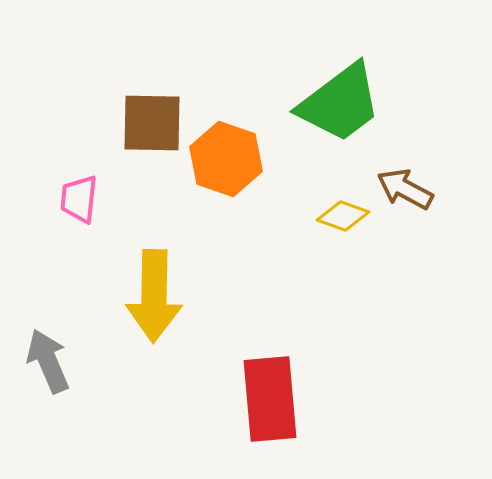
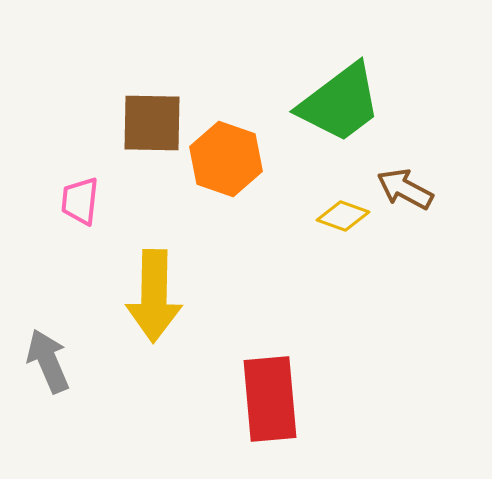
pink trapezoid: moved 1 px right, 2 px down
